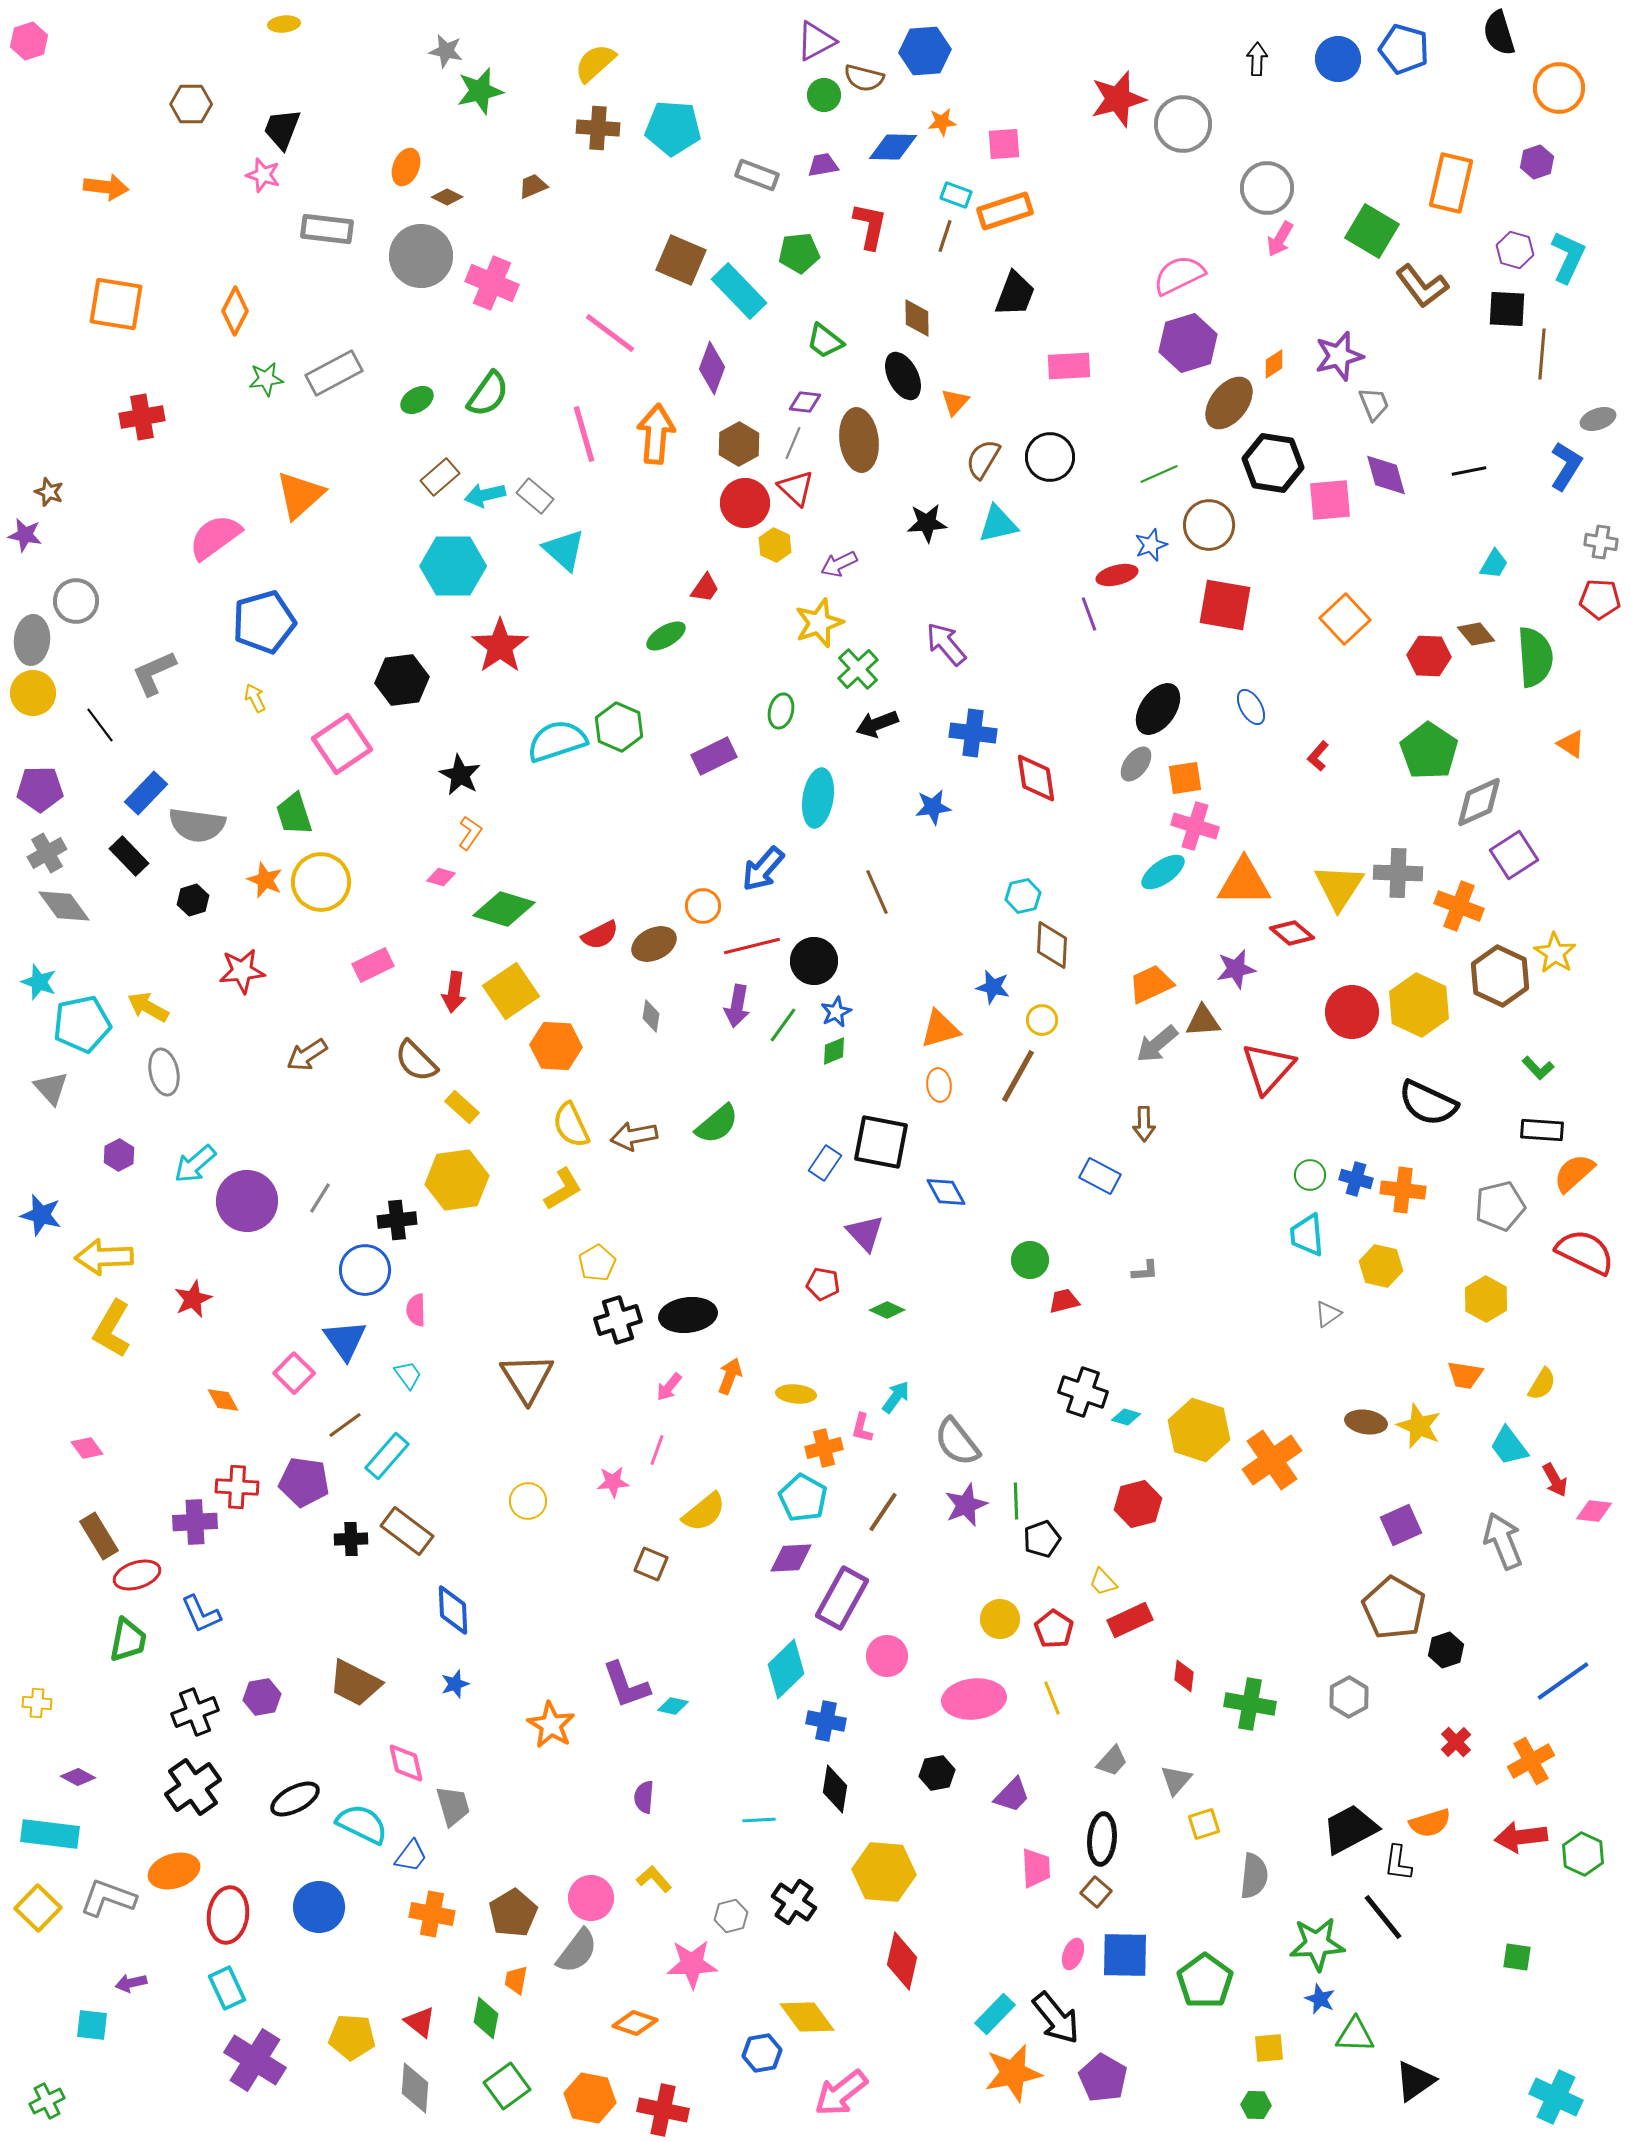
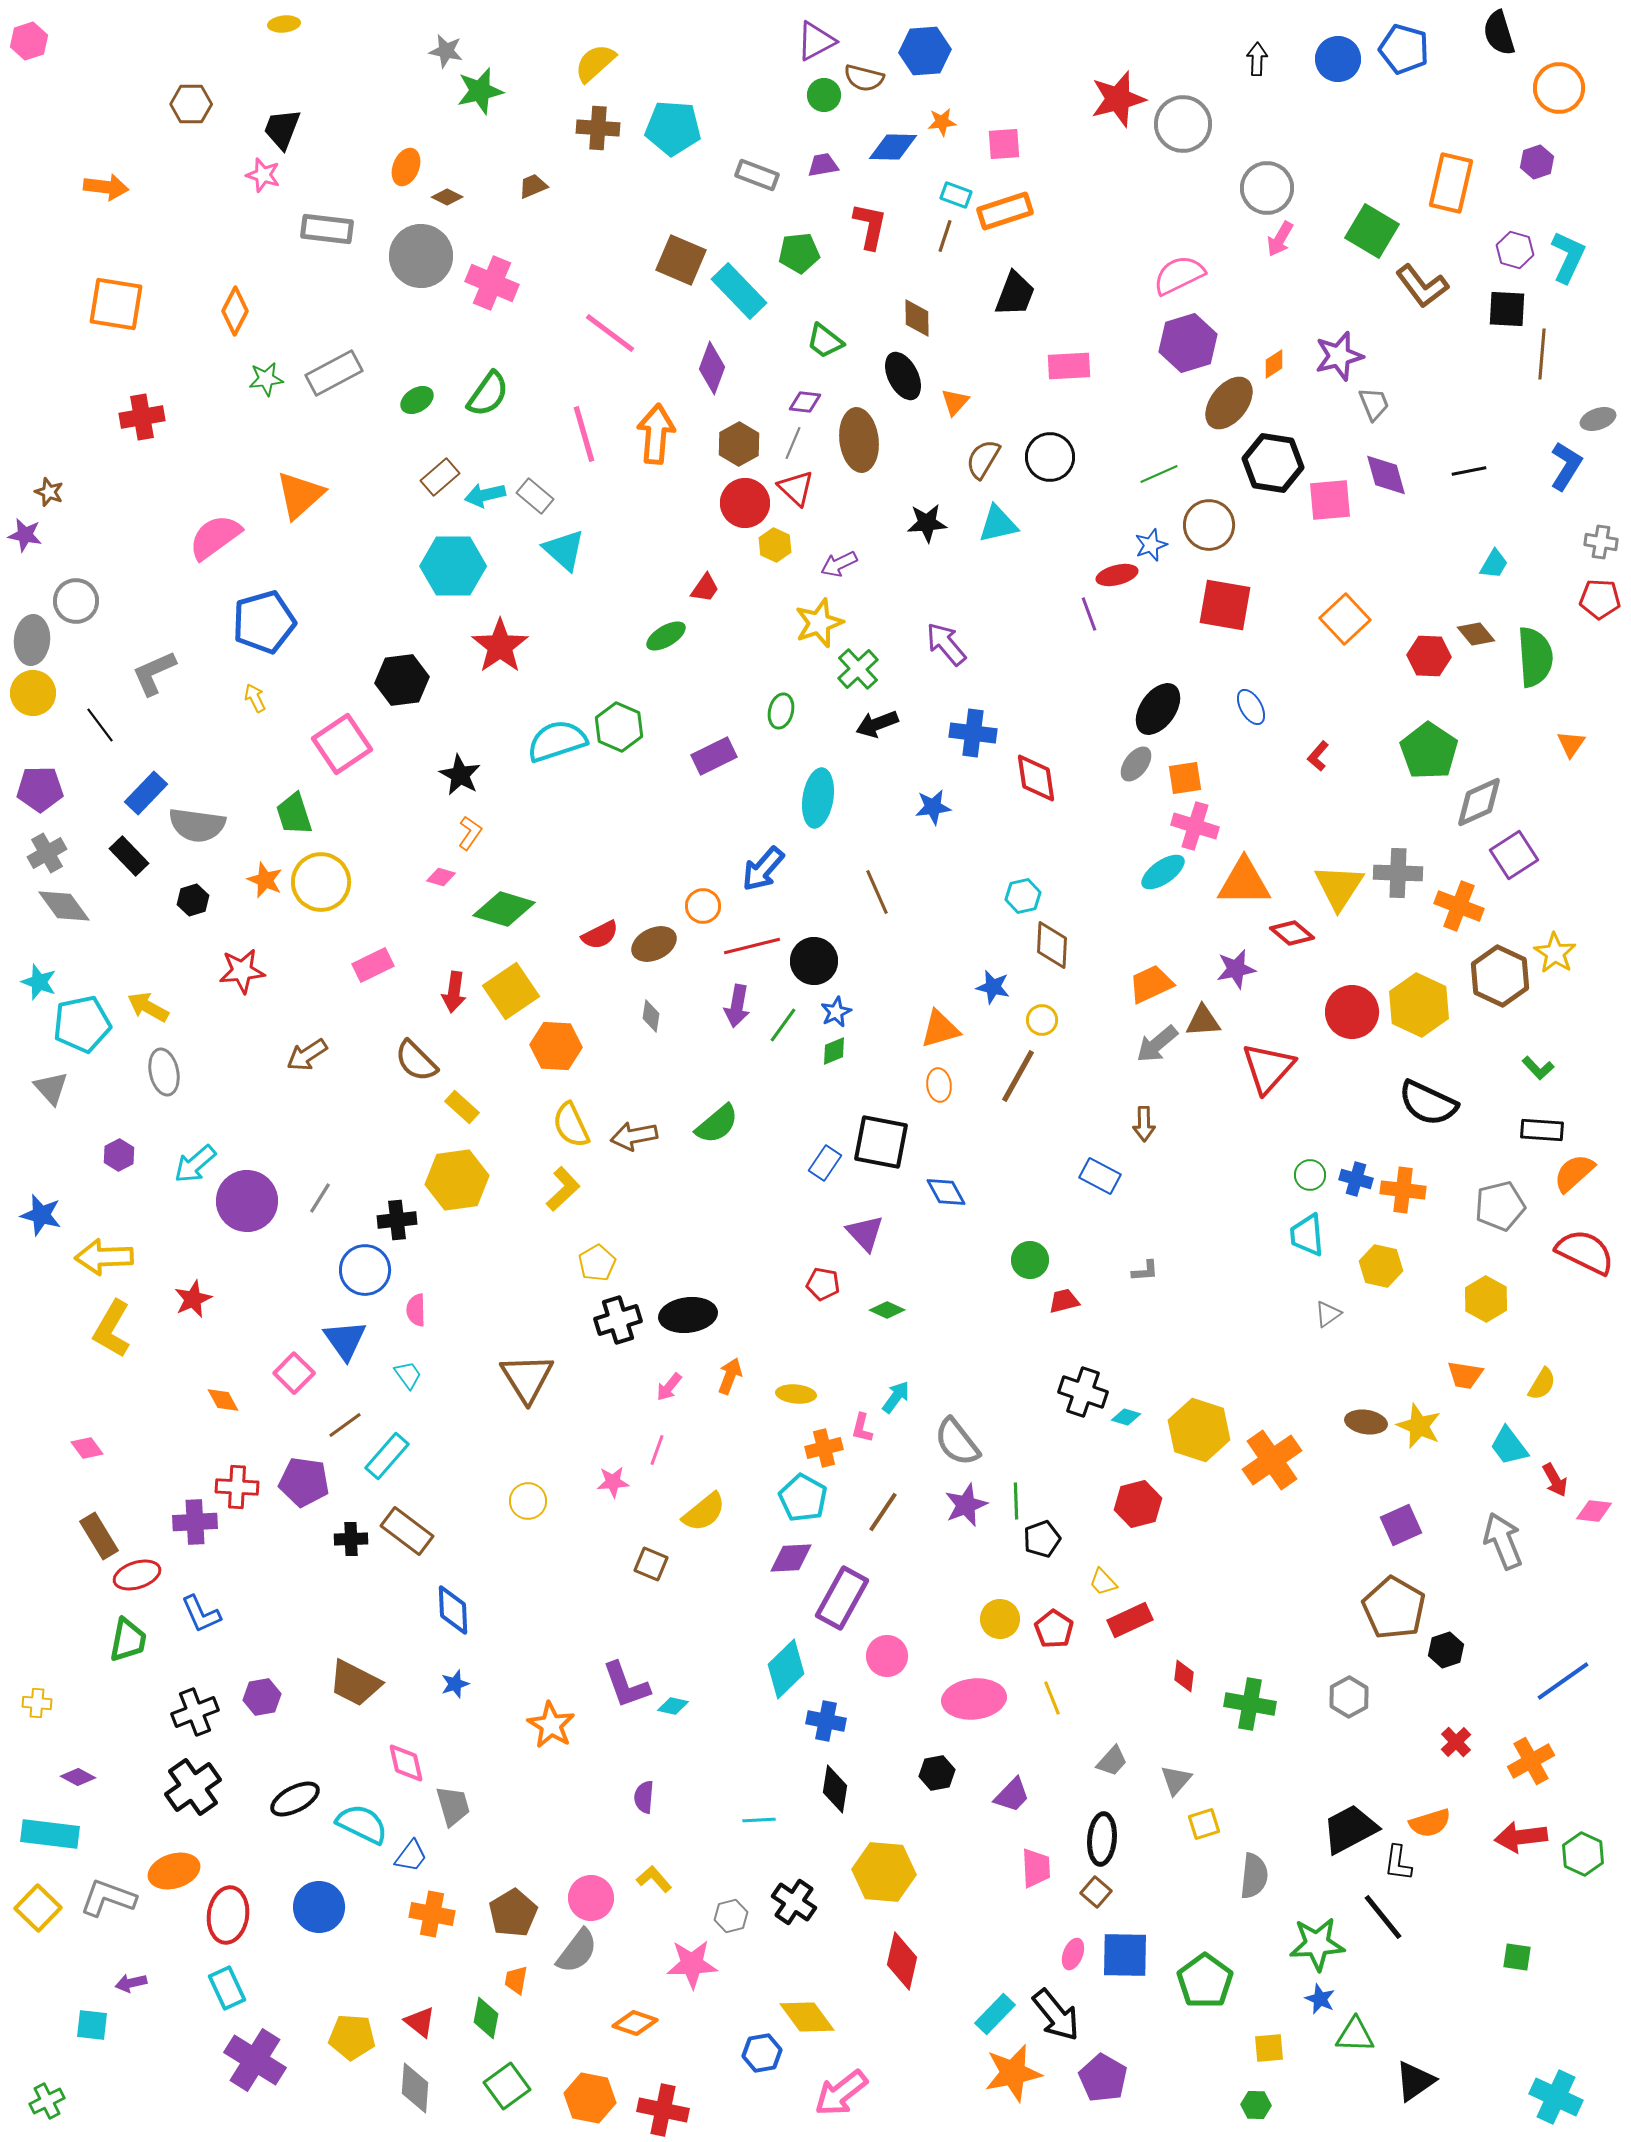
orange triangle at (1571, 744): rotated 32 degrees clockwise
yellow L-shape at (563, 1189): rotated 12 degrees counterclockwise
black arrow at (1056, 2018): moved 3 px up
